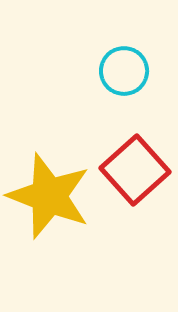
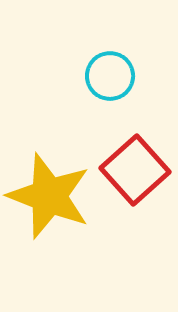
cyan circle: moved 14 px left, 5 px down
